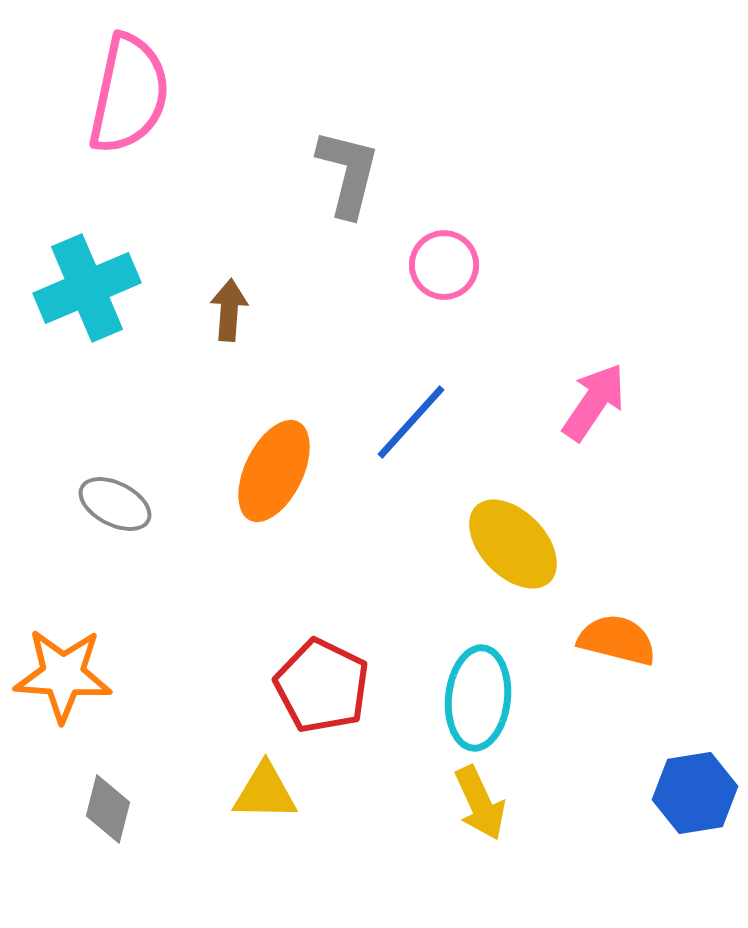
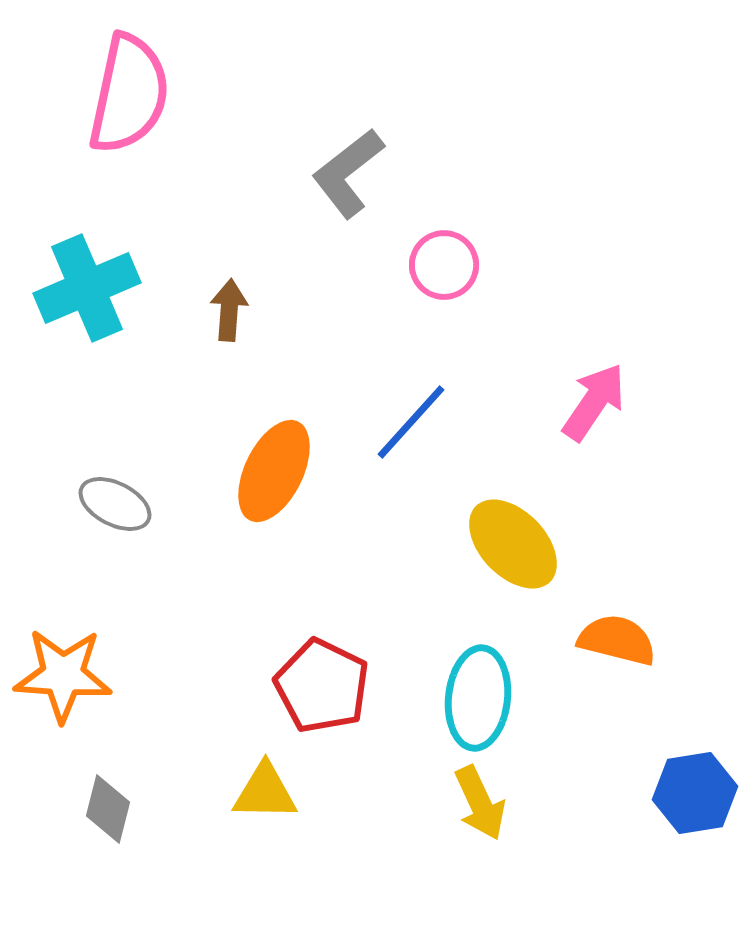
gray L-shape: rotated 142 degrees counterclockwise
